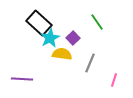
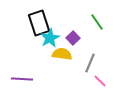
black rectangle: rotated 30 degrees clockwise
pink line: moved 14 px left, 1 px down; rotated 64 degrees counterclockwise
